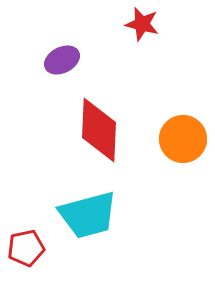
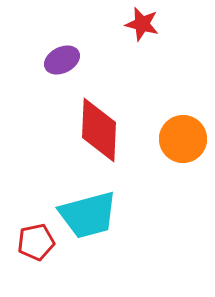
red pentagon: moved 10 px right, 6 px up
